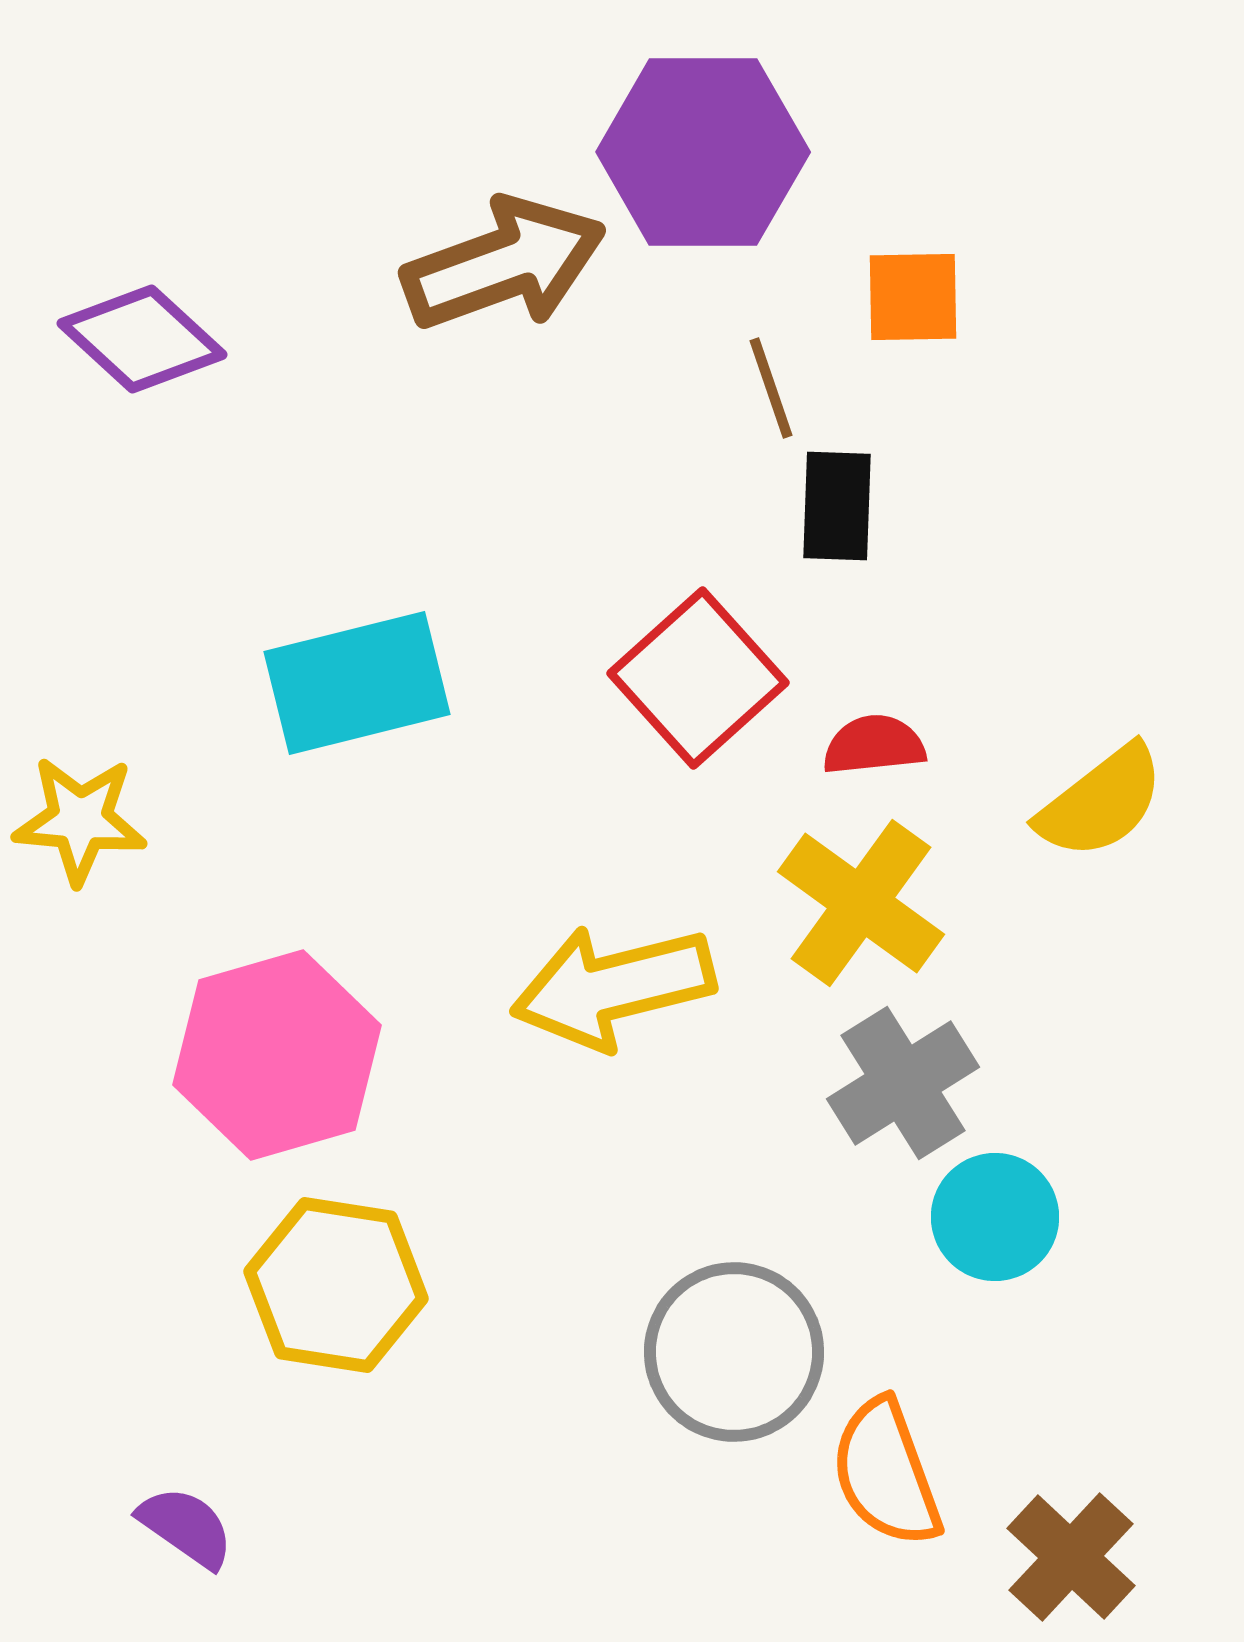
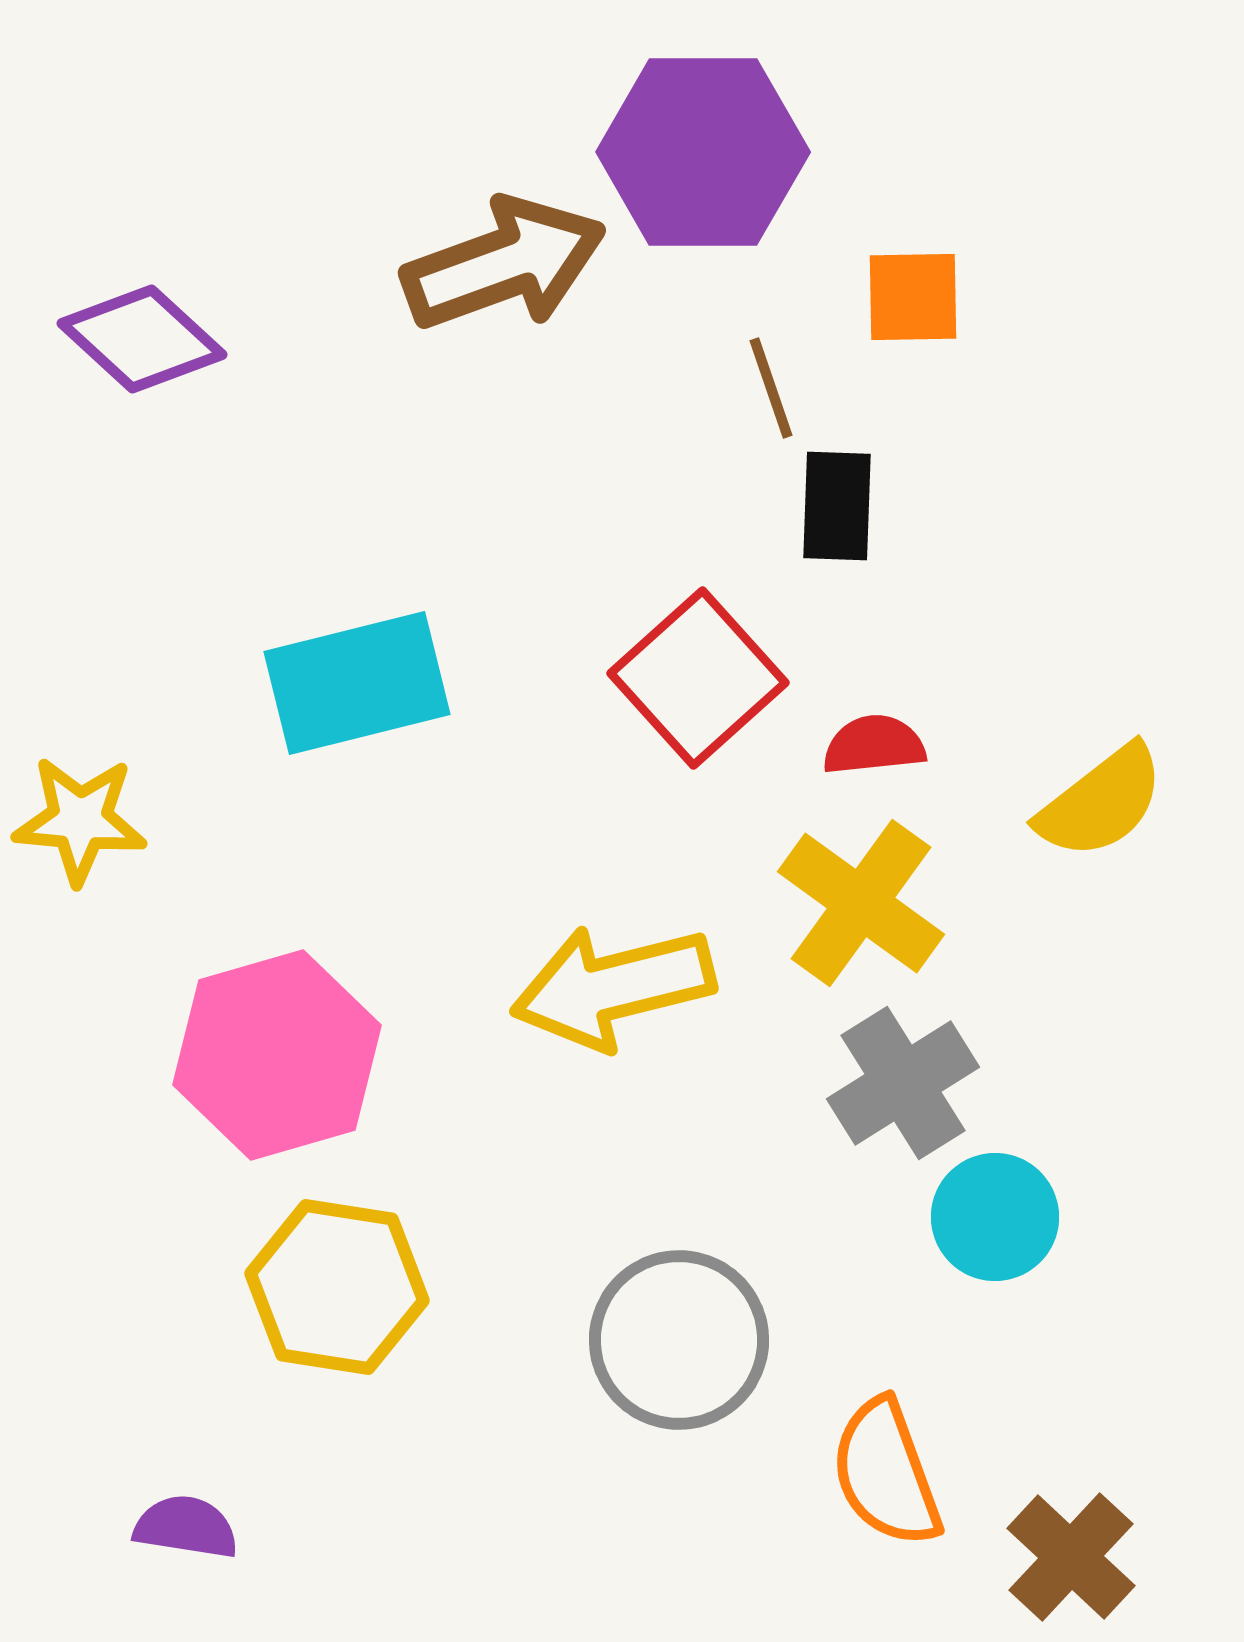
yellow hexagon: moved 1 px right, 2 px down
gray circle: moved 55 px left, 12 px up
purple semicircle: rotated 26 degrees counterclockwise
